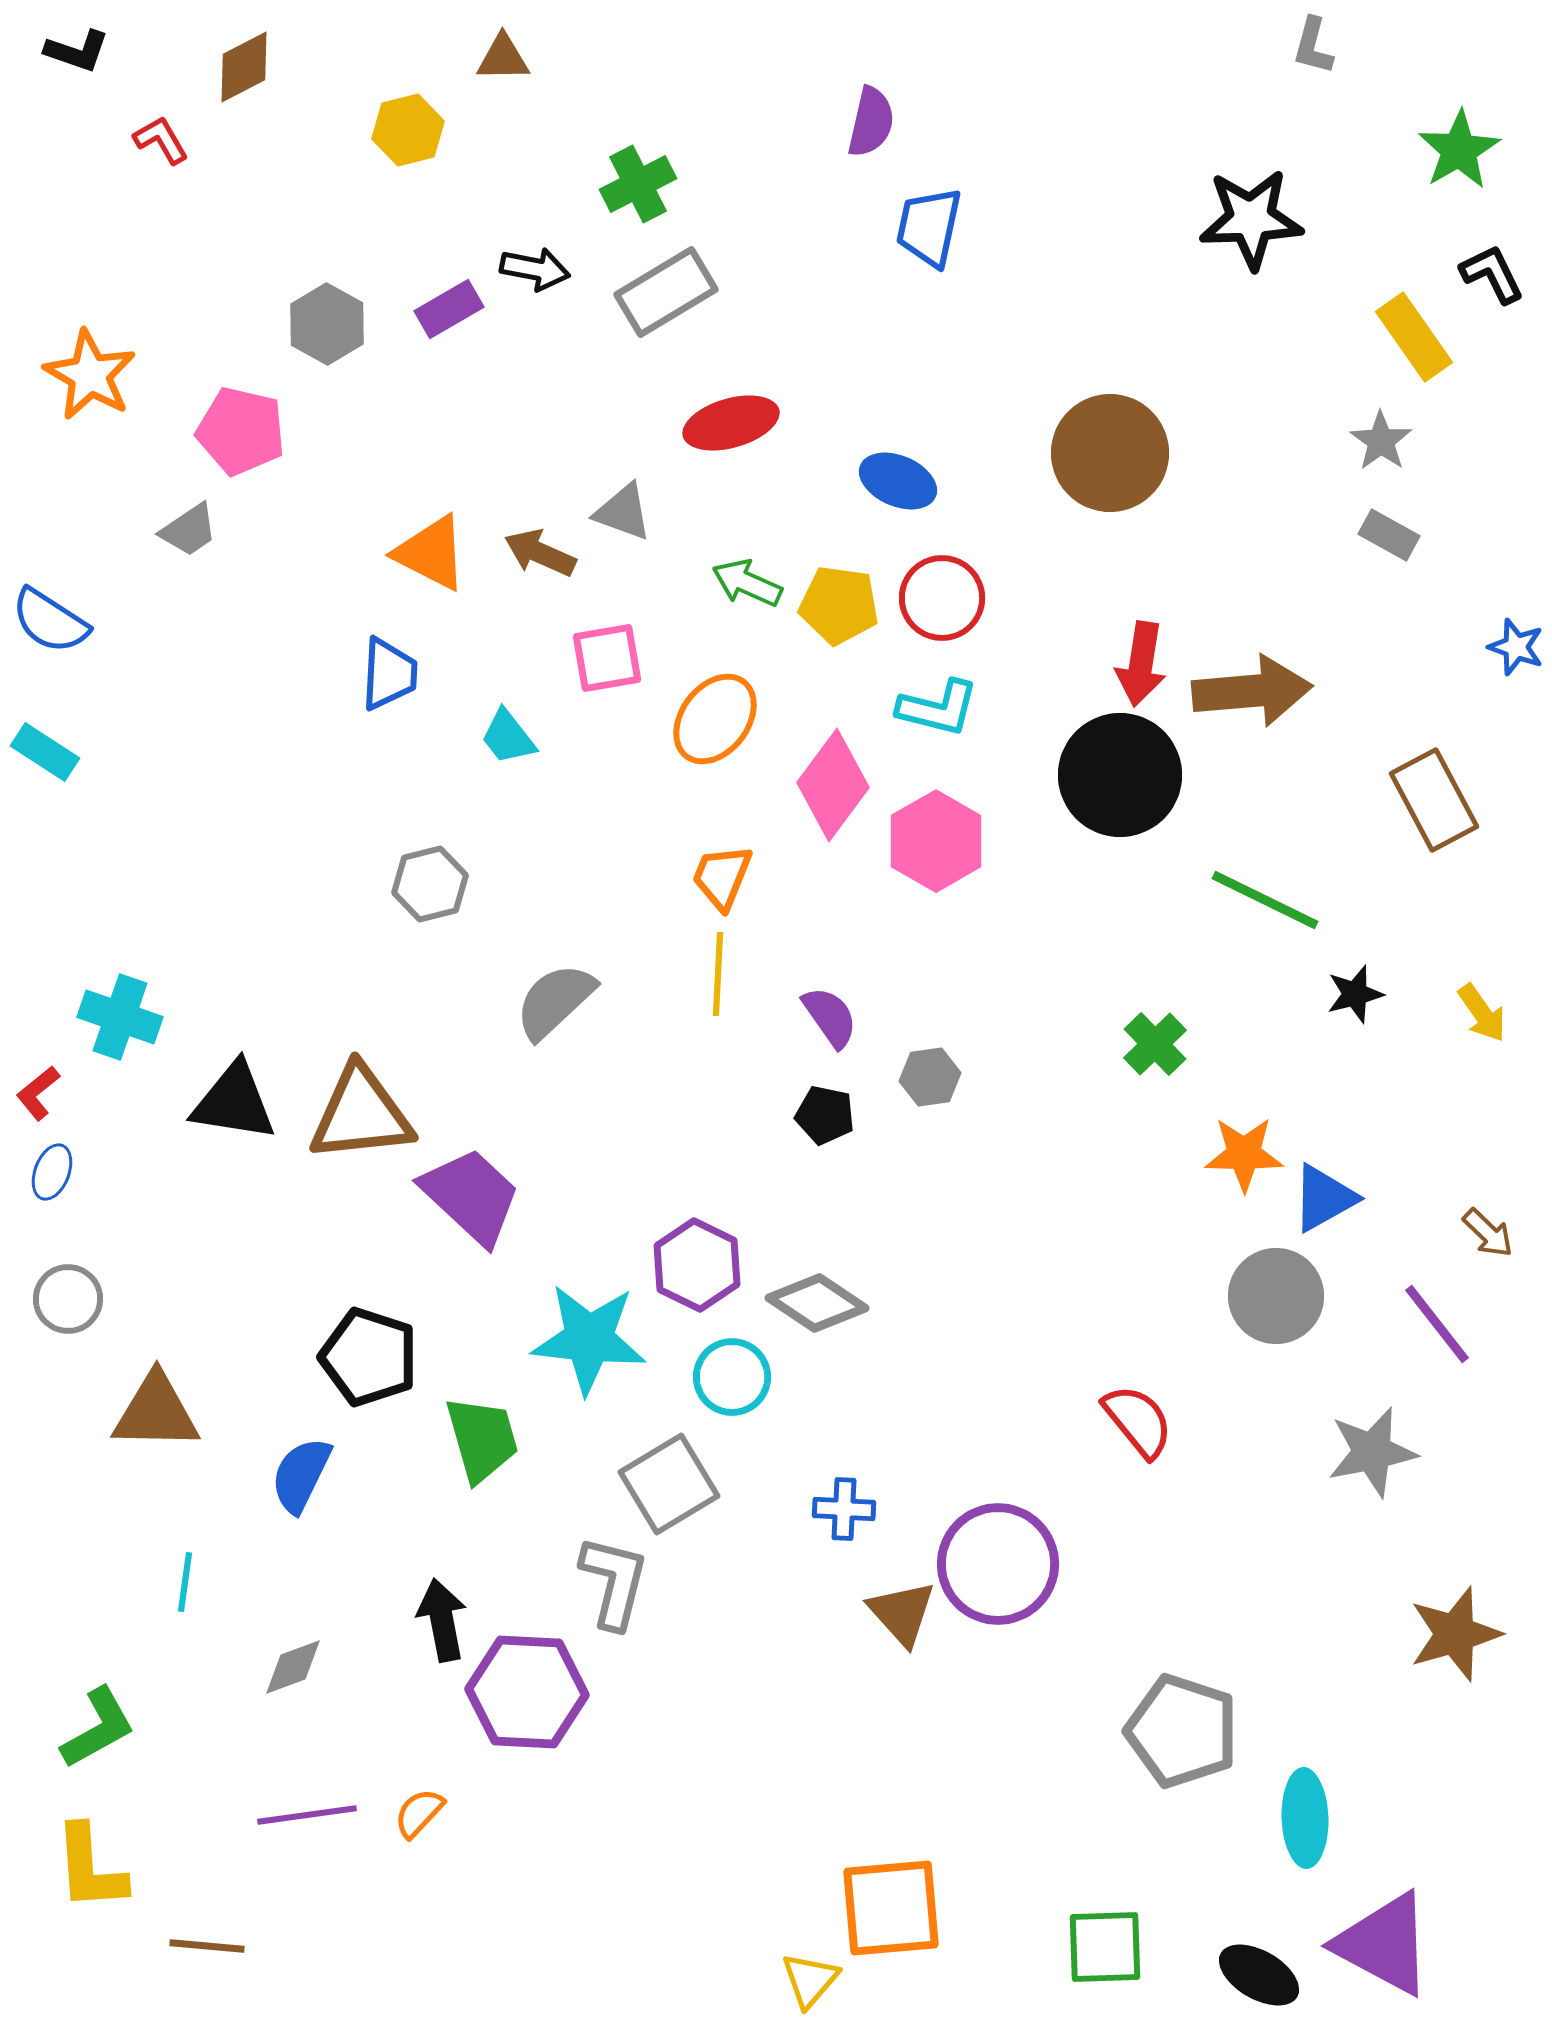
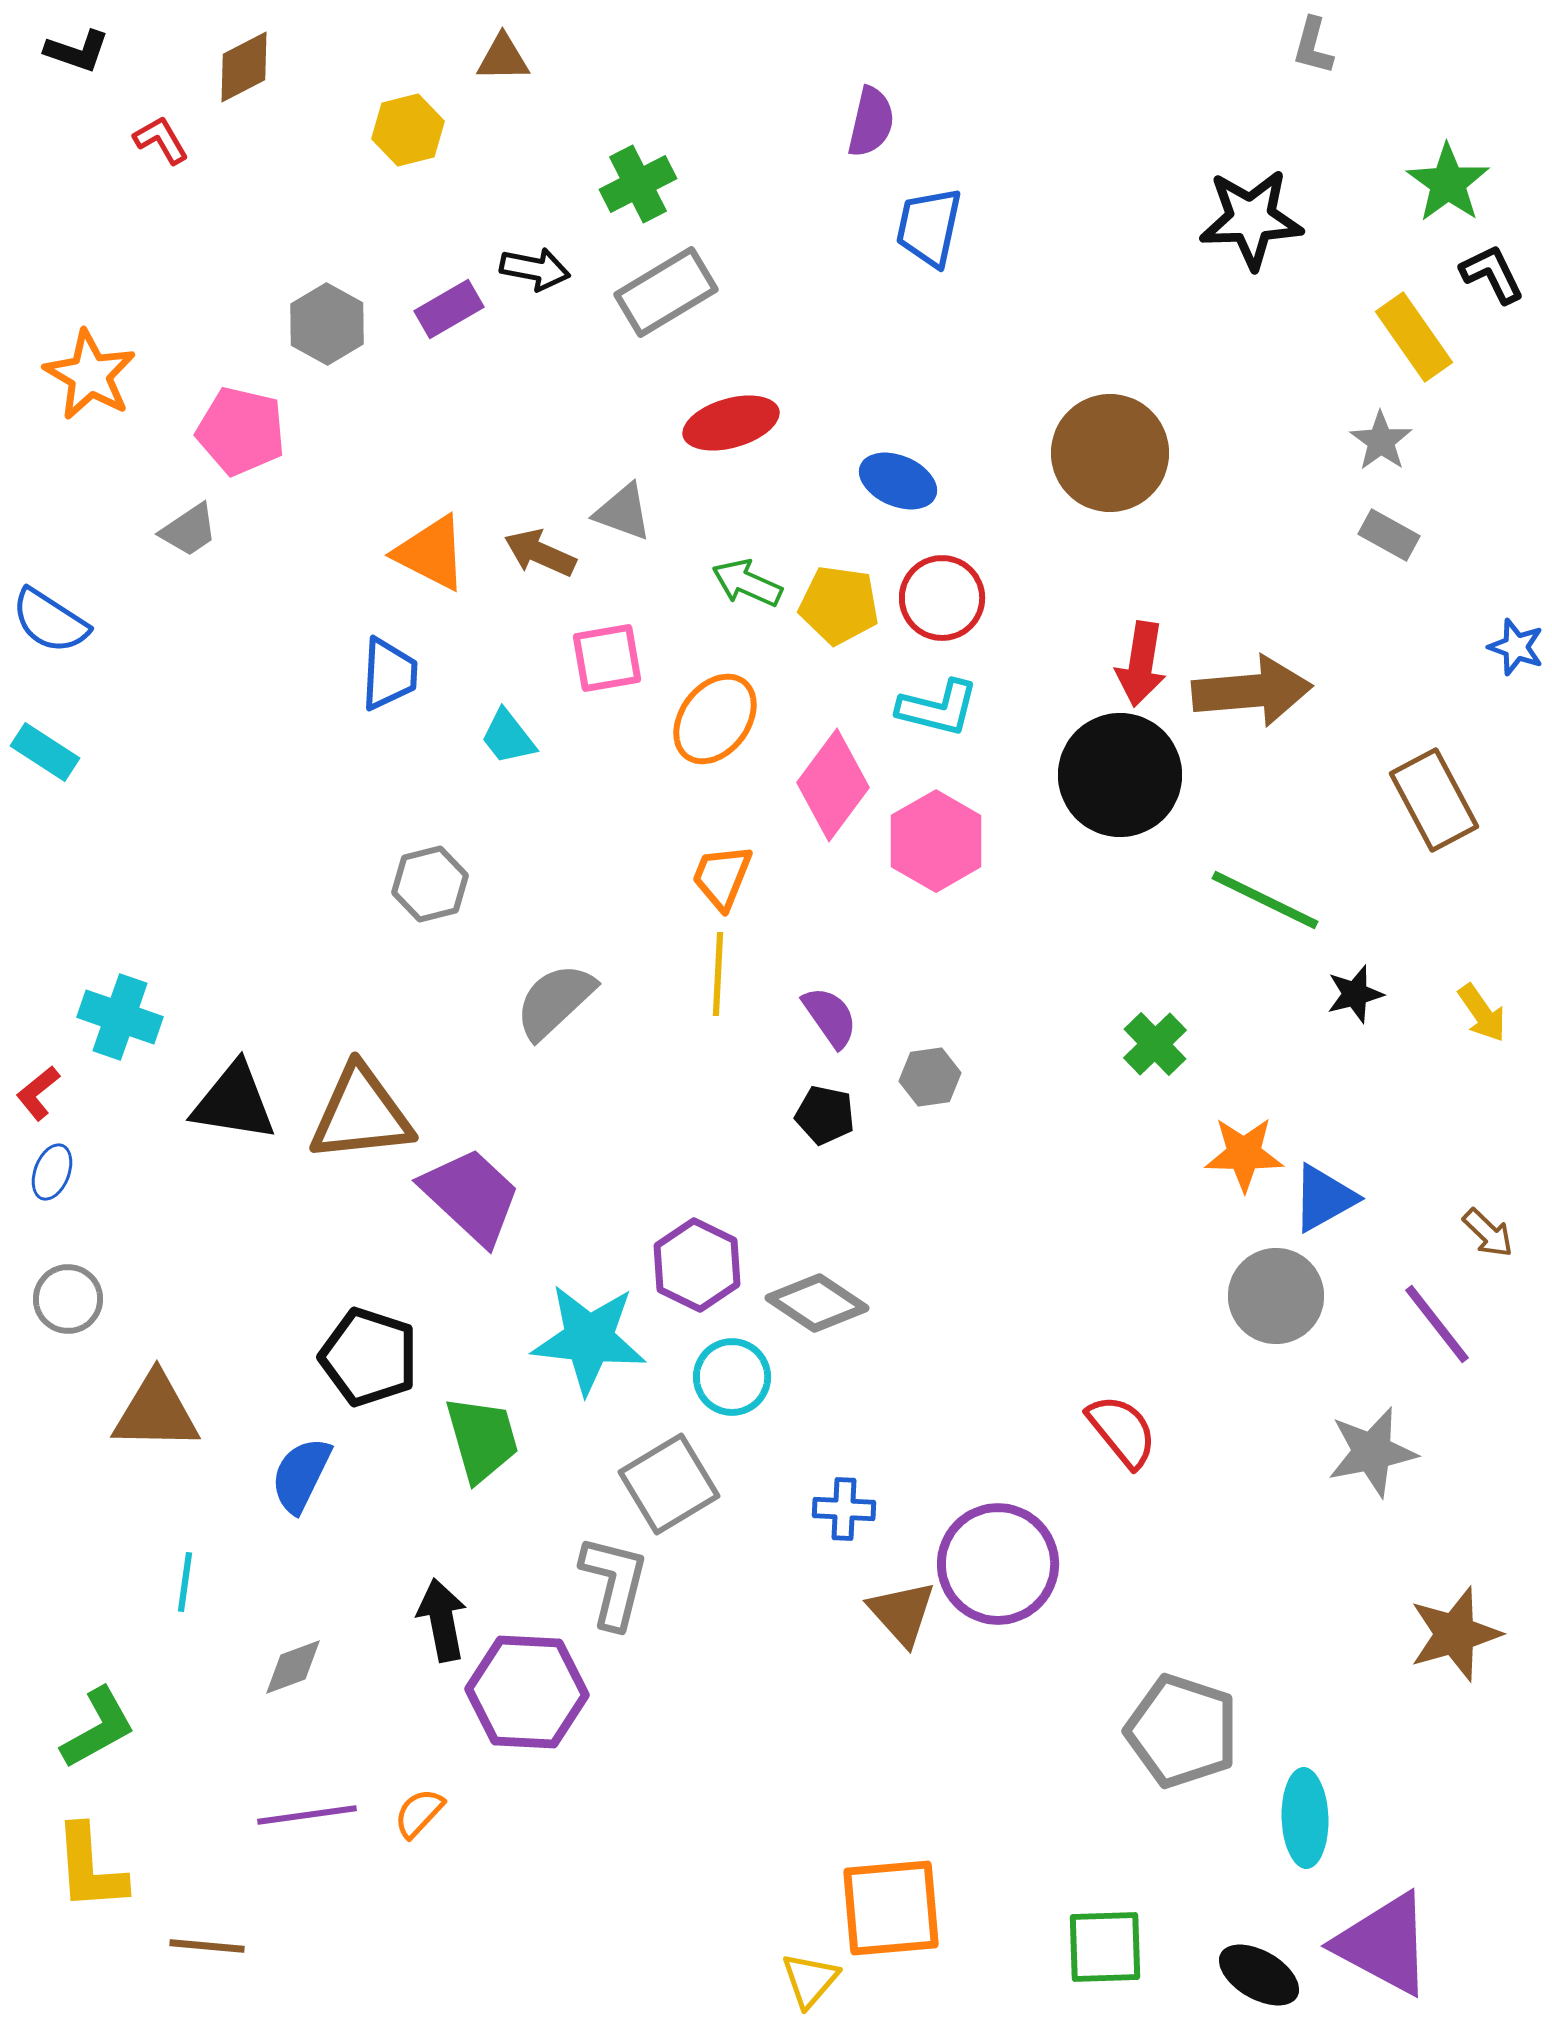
green star at (1459, 150): moved 11 px left, 33 px down; rotated 6 degrees counterclockwise
red semicircle at (1138, 1421): moved 16 px left, 10 px down
